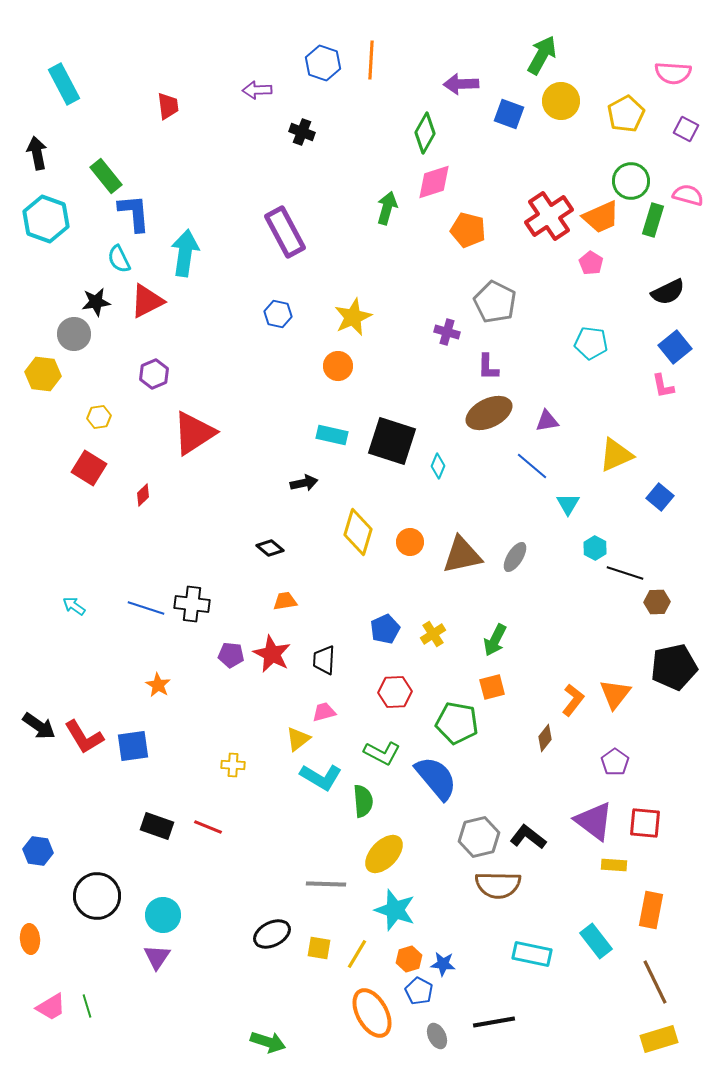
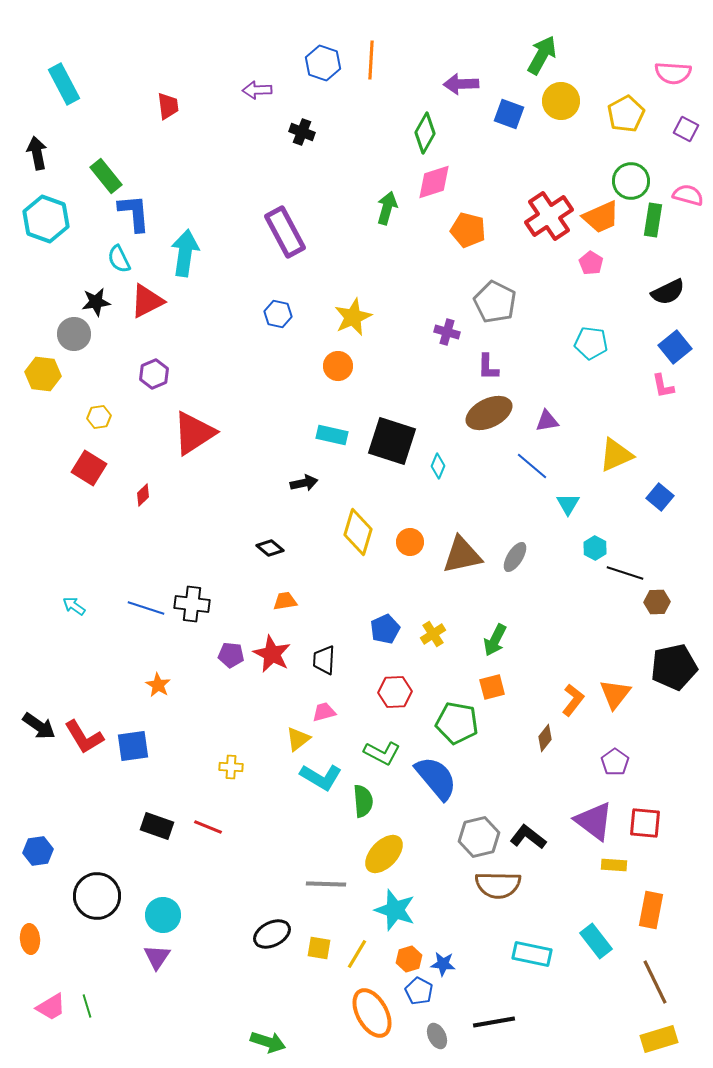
green rectangle at (653, 220): rotated 8 degrees counterclockwise
yellow cross at (233, 765): moved 2 px left, 2 px down
blue hexagon at (38, 851): rotated 16 degrees counterclockwise
